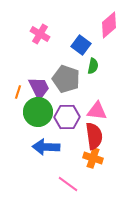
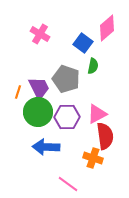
pink diamond: moved 2 px left, 3 px down
blue square: moved 2 px right, 2 px up
pink triangle: moved 3 px down; rotated 35 degrees counterclockwise
red semicircle: moved 11 px right
